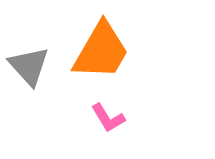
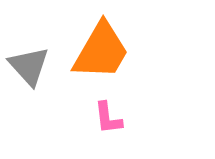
pink L-shape: rotated 24 degrees clockwise
